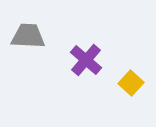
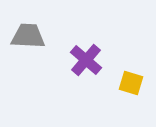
yellow square: rotated 25 degrees counterclockwise
